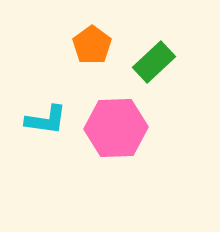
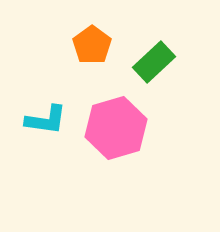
pink hexagon: rotated 14 degrees counterclockwise
